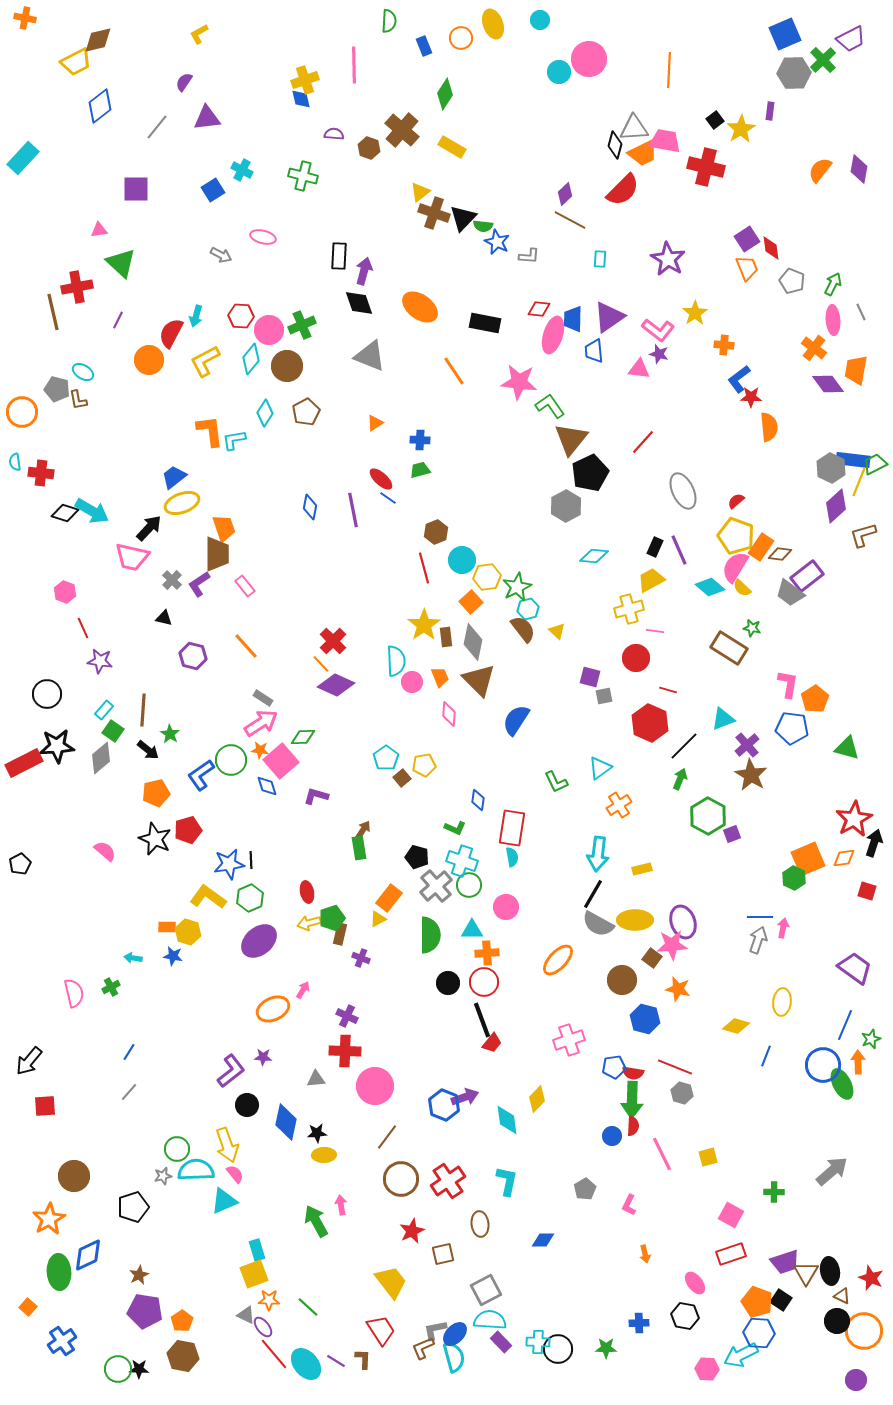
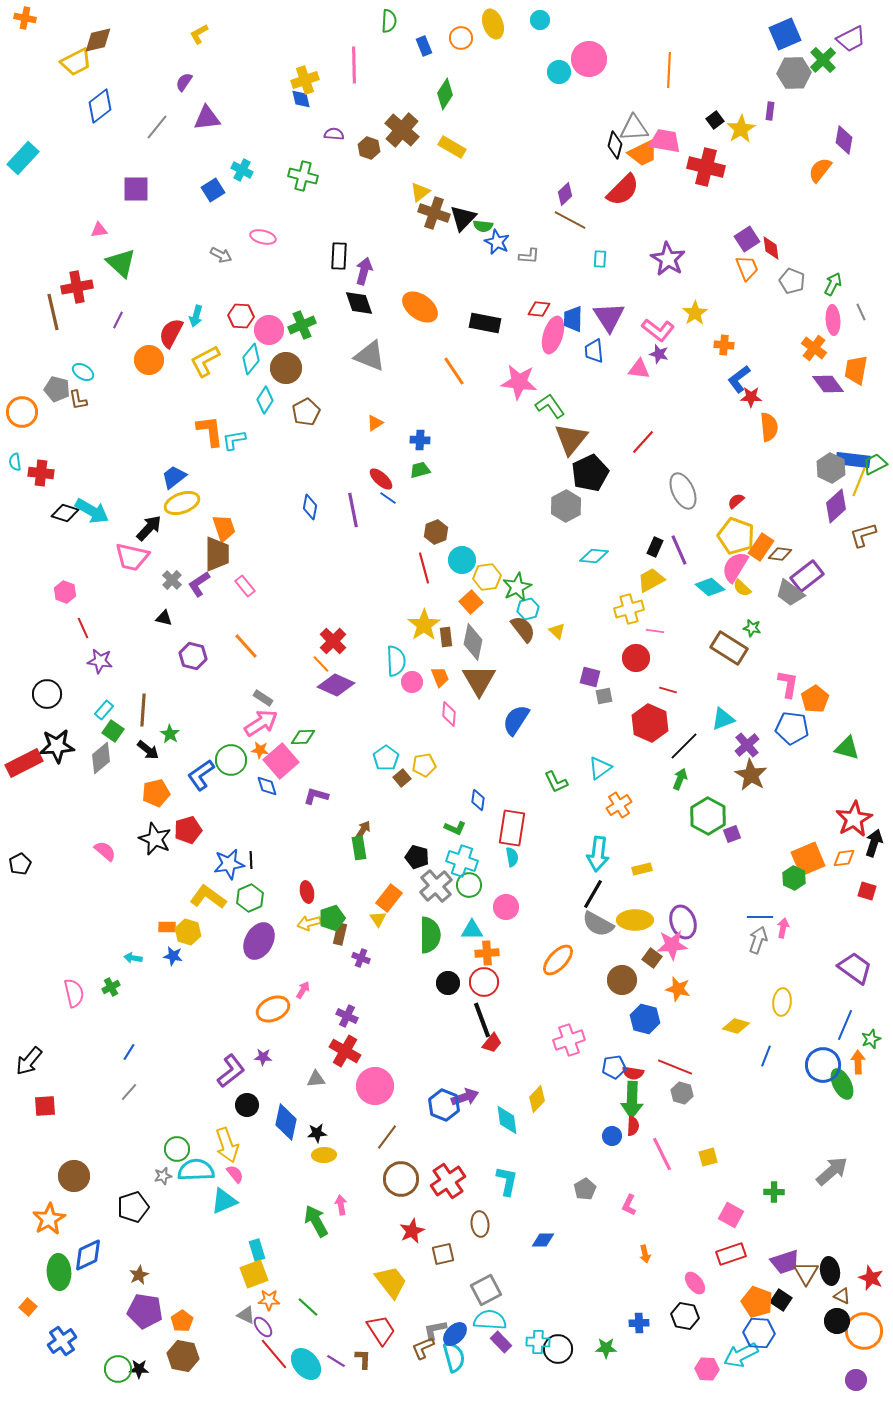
purple diamond at (859, 169): moved 15 px left, 29 px up
purple triangle at (609, 317): rotated 28 degrees counterclockwise
brown circle at (287, 366): moved 1 px left, 2 px down
cyan diamond at (265, 413): moved 13 px up
brown triangle at (479, 680): rotated 15 degrees clockwise
yellow triangle at (378, 919): rotated 36 degrees counterclockwise
purple ellipse at (259, 941): rotated 21 degrees counterclockwise
red cross at (345, 1051): rotated 28 degrees clockwise
